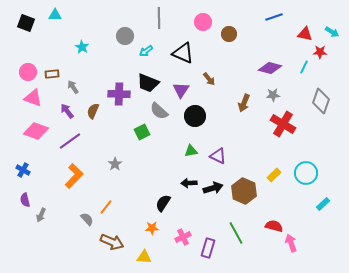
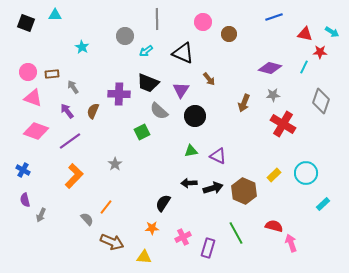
gray line at (159, 18): moved 2 px left, 1 px down
